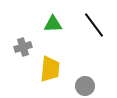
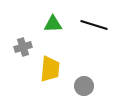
black line: rotated 36 degrees counterclockwise
gray circle: moved 1 px left
